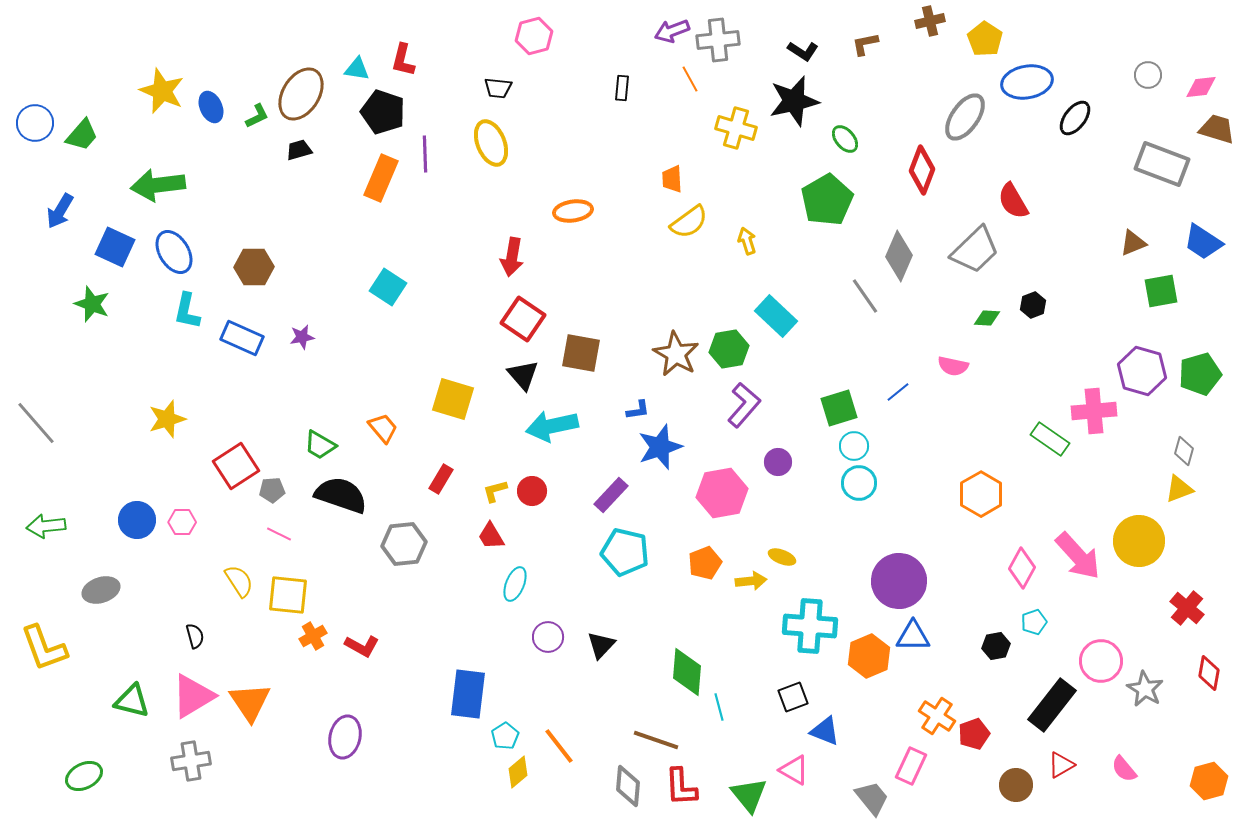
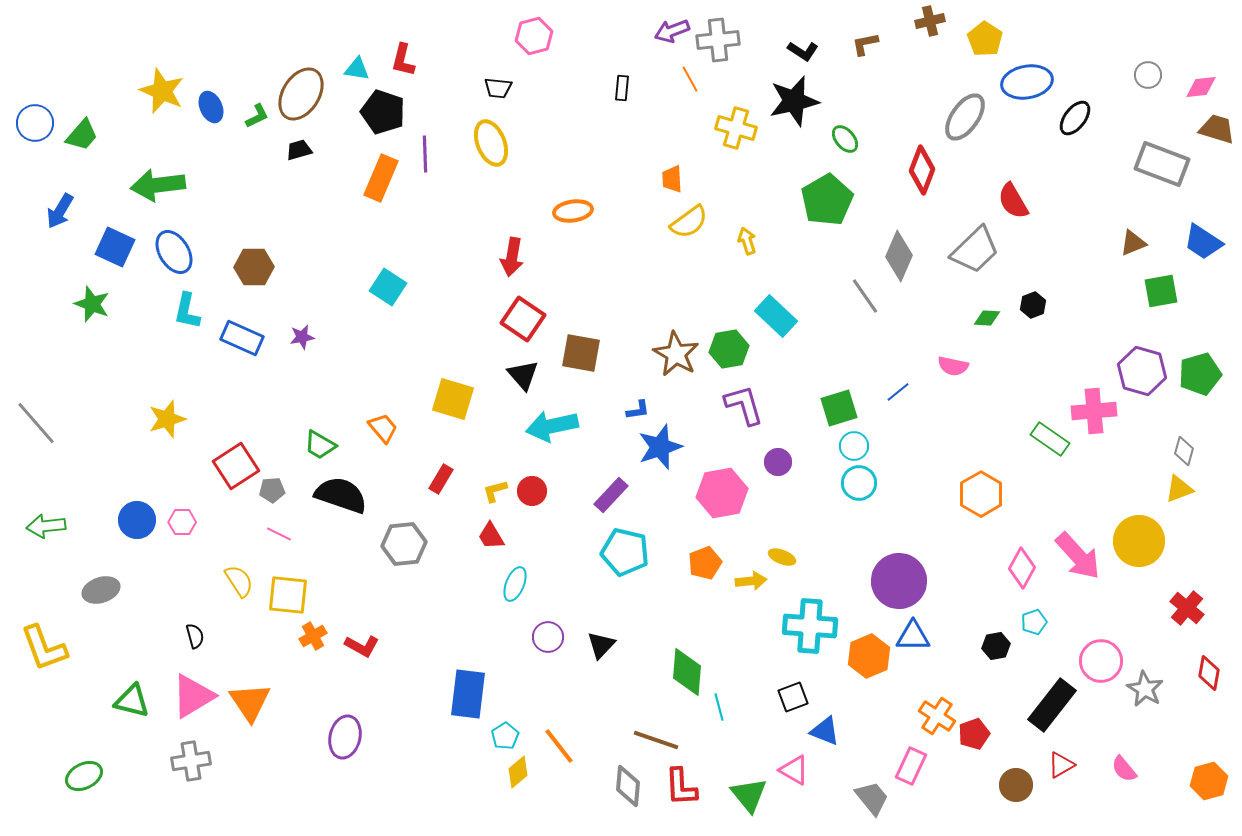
purple L-shape at (744, 405): rotated 57 degrees counterclockwise
